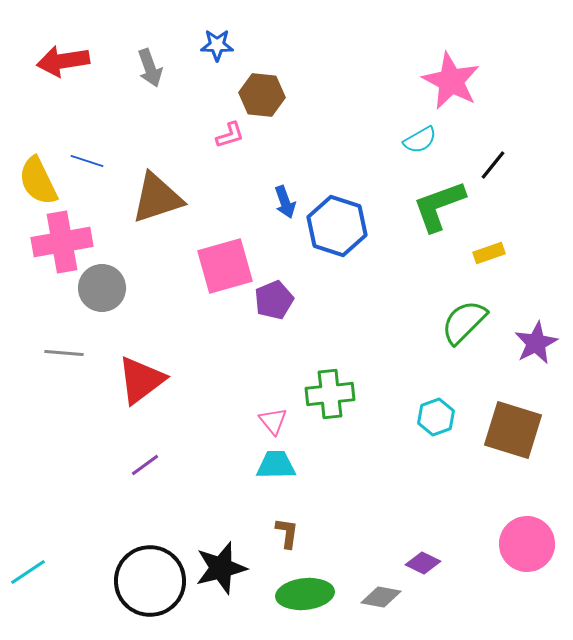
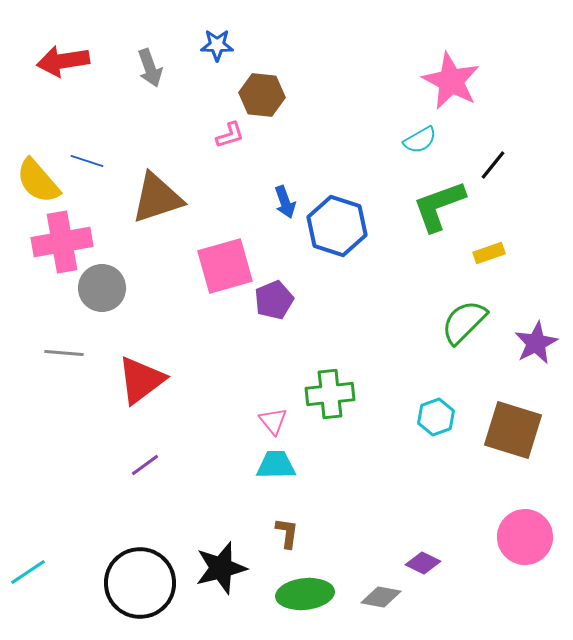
yellow semicircle: rotated 15 degrees counterclockwise
pink circle: moved 2 px left, 7 px up
black circle: moved 10 px left, 2 px down
